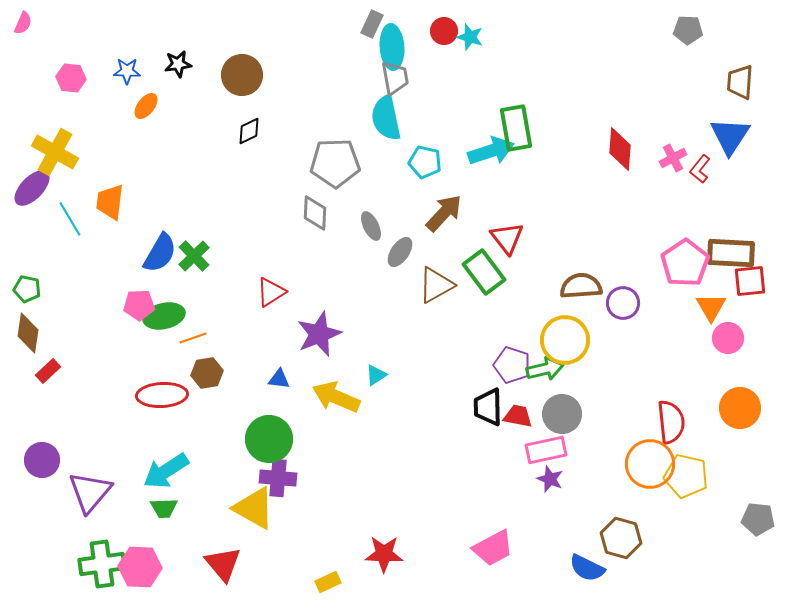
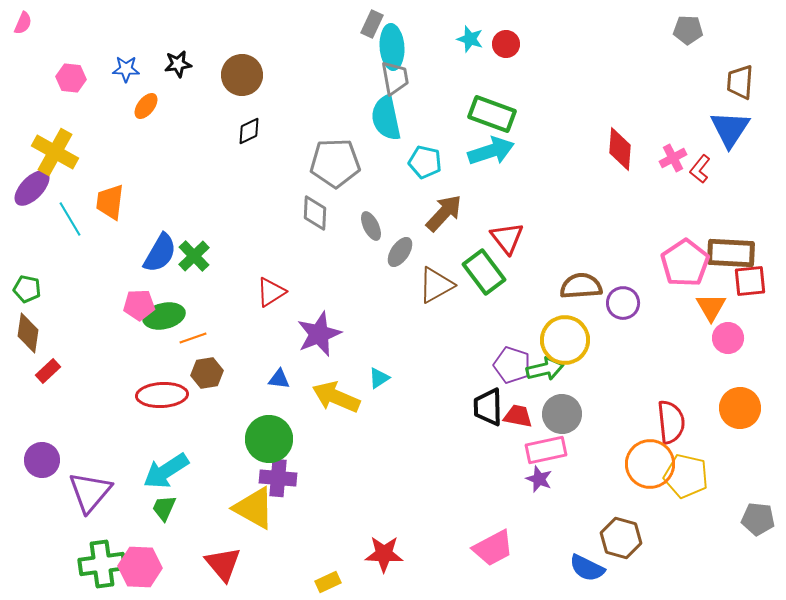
red circle at (444, 31): moved 62 px right, 13 px down
cyan star at (470, 37): moved 2 px down
blue star at (127, 71): moved 1 px left, 2 px up
green rectangle at (516, 128): moved 24 px left, 14 px up; rotated 60 degrees counterclockwise
blue triangle at (730, 136): moved 7 px up
cyan triangle at (376, 375): moved 3 px right, 3 px down
purple star at (550, 479): moved 11 px left
green trapezoid at (164, 508): rotated 116 degrees clockwise
